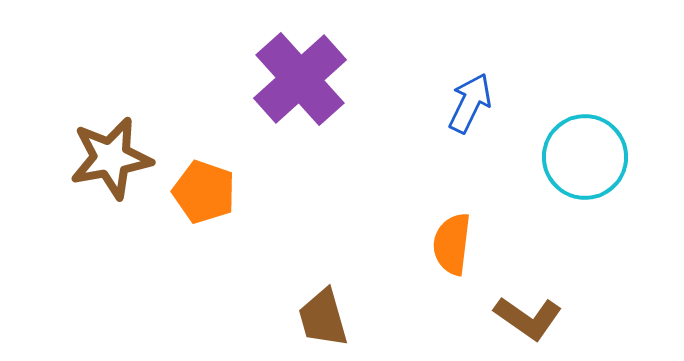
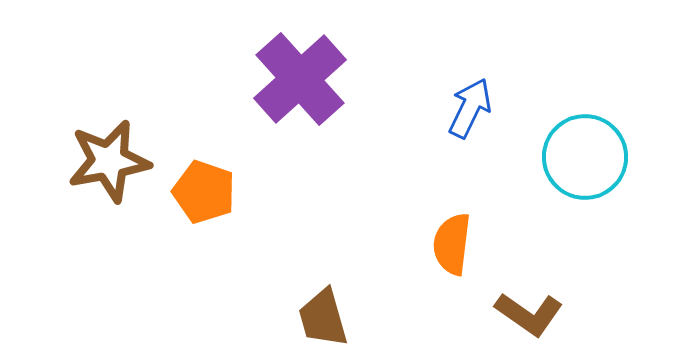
blue arrow: moved 5 px down
brown star: moved 2 px left, 3 px down
brown L-shape: moved 1 px right, 4 px up
